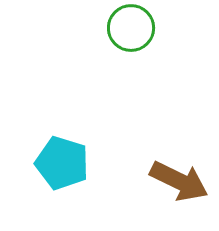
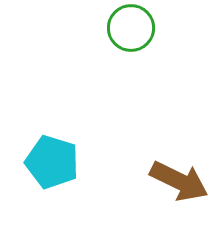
cyan pentagon: moved 10 px left, 1 px up
